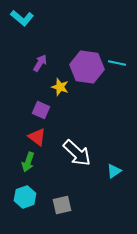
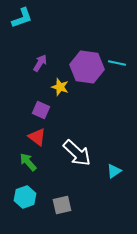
cyan L-shape: rotated 60 degrees counterclockwise
green arrow: rotated 120 degrees clockwise
